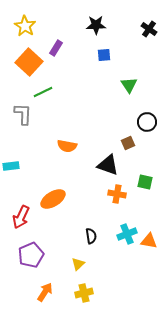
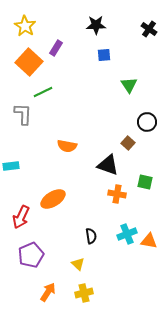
brown square: rotated 24 degrees counterclockwise
yellow triangle: rotated 32 degrees counterclockwise
orange arrow: moved 3 px right
